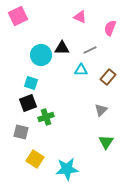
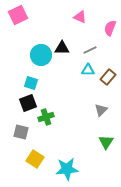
pink square: moved 1 px up
cyan triangle: moved 7 px right
